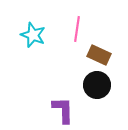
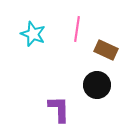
cyan star: moved 1 px up
brown rectangle: moved 7 px right, 5 px up
purple L-shape: moved 4 px left, 1 px up
